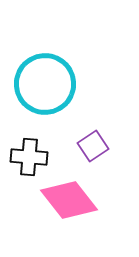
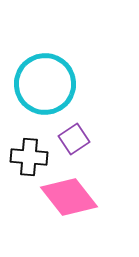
purple square: moved 19 px left, 7 px up
pink diamond: moved 3 px up
